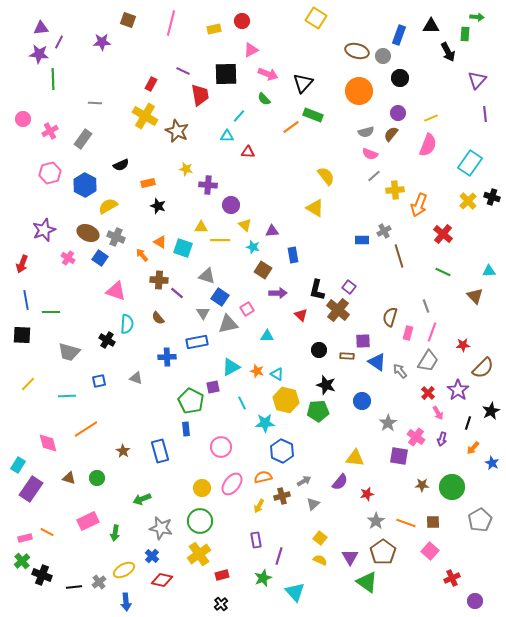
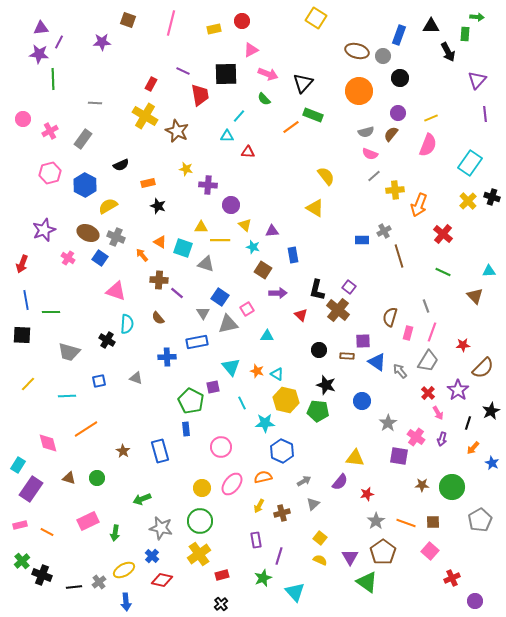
gray triangle at (207, 276): moved 1 px left, 12 px up
cyan triangle at (231, 367): rotated 42 degrees counterclockwise
green pentagon at (318, 411): rotated 10 degrees clockwise
brown cross at (282, 496): moved 17 px down
pink rectangle at (25, 538): moved 5 px left, 13 px up
